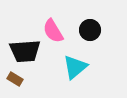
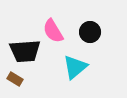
black circle: moved 2 px down
